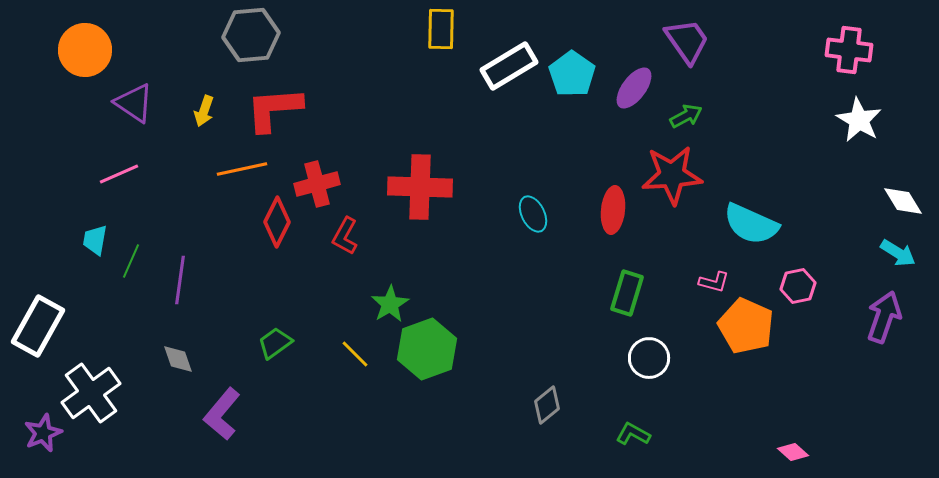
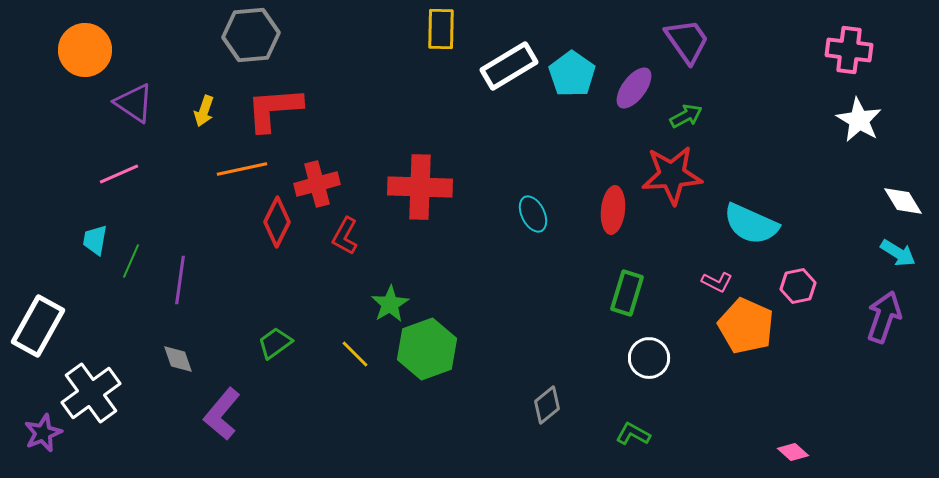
pink L-shape at (714, 282): moved 3 px right; rotated 12 degrees clockwise
